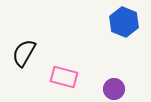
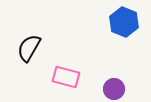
black semicircle: moved 5 px right, 5 px up
pink rectangle: moved 2 px right
